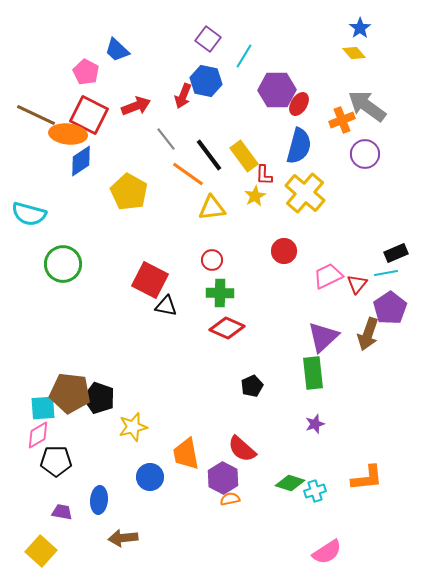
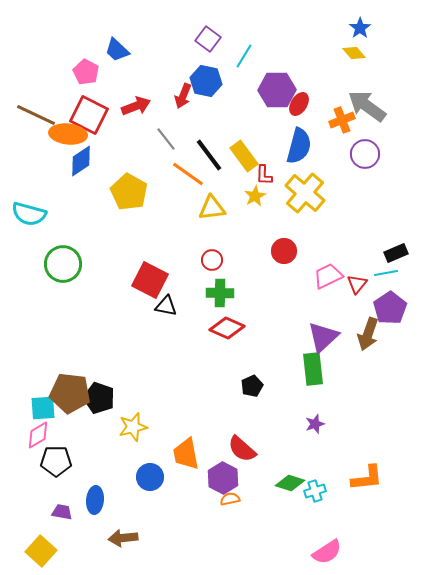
green rectangle at (313, 373): moved 4 px up
blue ellipse at (99, 500): moved 4 px left
